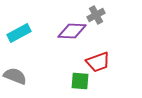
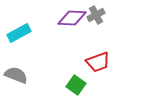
purple diamond: moved 13 px up
gray semicircle: moved 1 px right, 1 px up
green square: moved 4 px left, 4 px down; rotated 30 degrees clockwise
